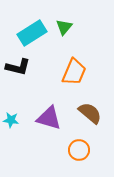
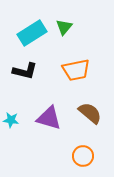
black L-shape: moved 7 px right, 4 px down
orange trapezoid: moved 2 px right, 2 px up; rotated 56 degrees clockwise
orange circle: moved 4 px right, 6 px down
